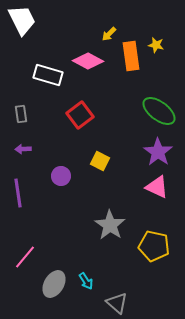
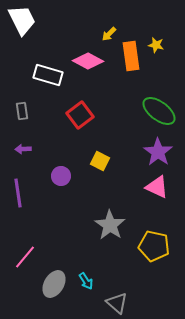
gray rectangle: moved 1 px right, 3 px up
